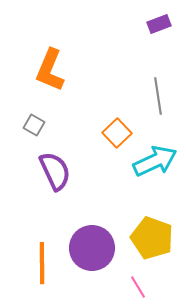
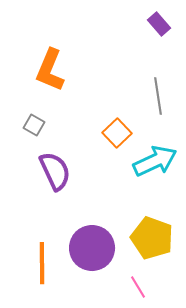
purple rectangle: rotated 70 degrees clockwise
